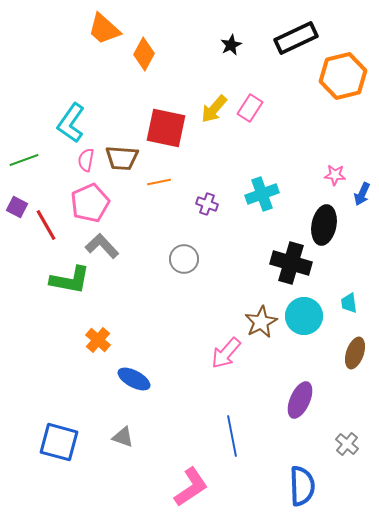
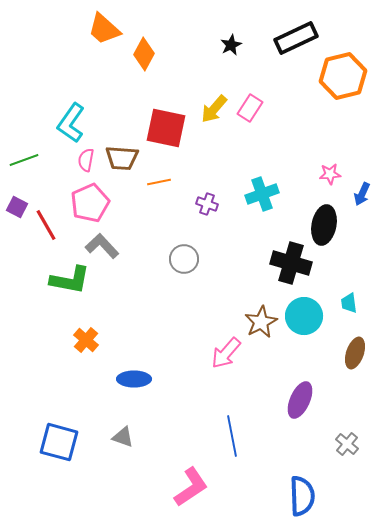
pink star: moved 5 px left, 1 px up; rotated 10 degrees counterclockwise
orange cross: moved 12 px left
blue ellipse: rotated 28 degrees counterclockwise
blue semicircle: moved 10 px down
